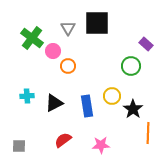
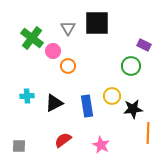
purple rectangle: moved 2 px left, 1 px down; rotated 16 degrees counterclockwise
black star: rotated 30 degrees clockwise
pink star: rotated 30 degrees clockwise
